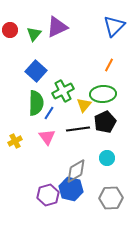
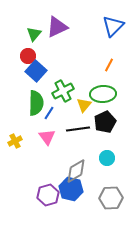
blue triangle: moved 1 px left
red circle: moved 18 px right, 26 px down
